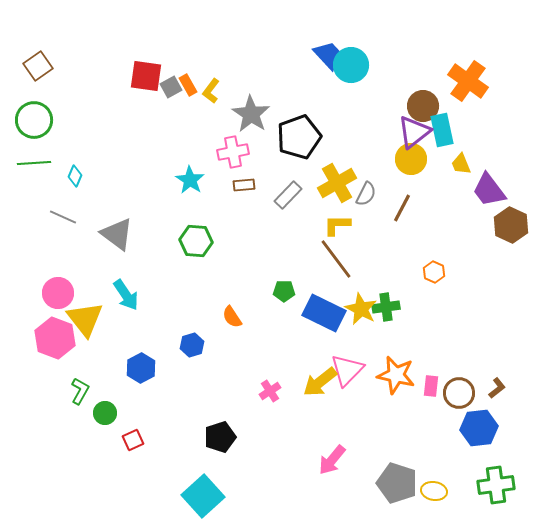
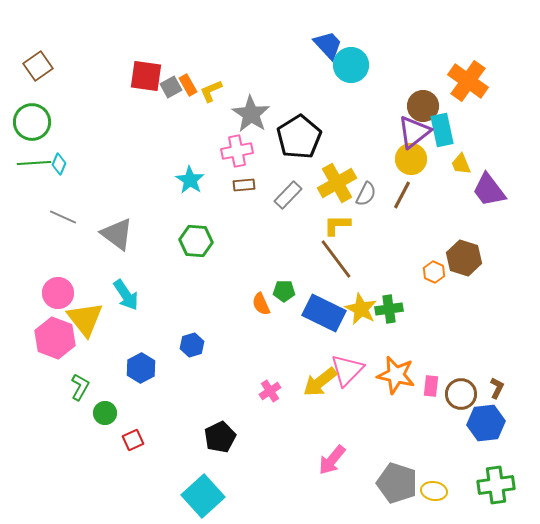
blue trapezoid at (328, 55): moved 10 px up
yellow L-shape at (211, 91): rotated 30 degrees clockwise
green circle at (34, 120): moved 2 px left, 2 px down
black pentagon at (299, 137): rotated 12 degrees counterclockwise
pink cross at (233, 152): moved 4 px right, 1 px up
cyan diamond at (75, 176): moved 16 px left, 12 px up
brown line at (402, 208): moved 13 px up
brown hexagon at (511, 225): moved 47 px left, 33 px down; rotated 8 degrees counterclockwise
green cross at (386, 307): moved 3 px right, 2 px down
orange semicircle at (232, 317): moved 29 px right, 13 px up; rotated 10 degrees clockwise
brown L-shape at (497, 388): rotated 25 degrees counterclockwise
green L-shape at (80, 391): moved 4 px up
brown circle at (459, 393): moved 2 px right, 1 px down
blue hexagon at (479, 428): moved 7 px right, 5 px up
black pentagon at (220, 437): rotated 8 degrees counterclockwise
